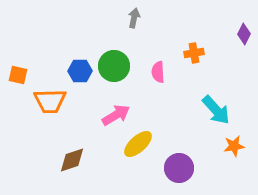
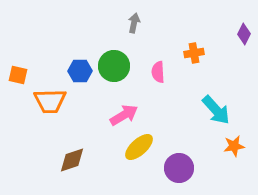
gray arrow: moved 5 px down
pink arrow: moved 8 px right
yellow ellipse: moved 1 px right, 3 px down
